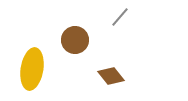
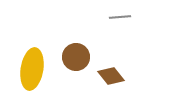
gray line: rotated 45 degrees clockwise
brown circle: moved 1 px right, 17 px down
